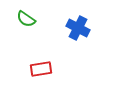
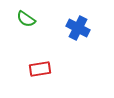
red rectangle: moved 1 px left
